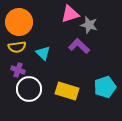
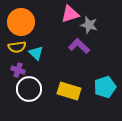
orange circle: moved 2 px right
cyan triangle: moved 7 px left
yellow rectangle: moved 2 px right
